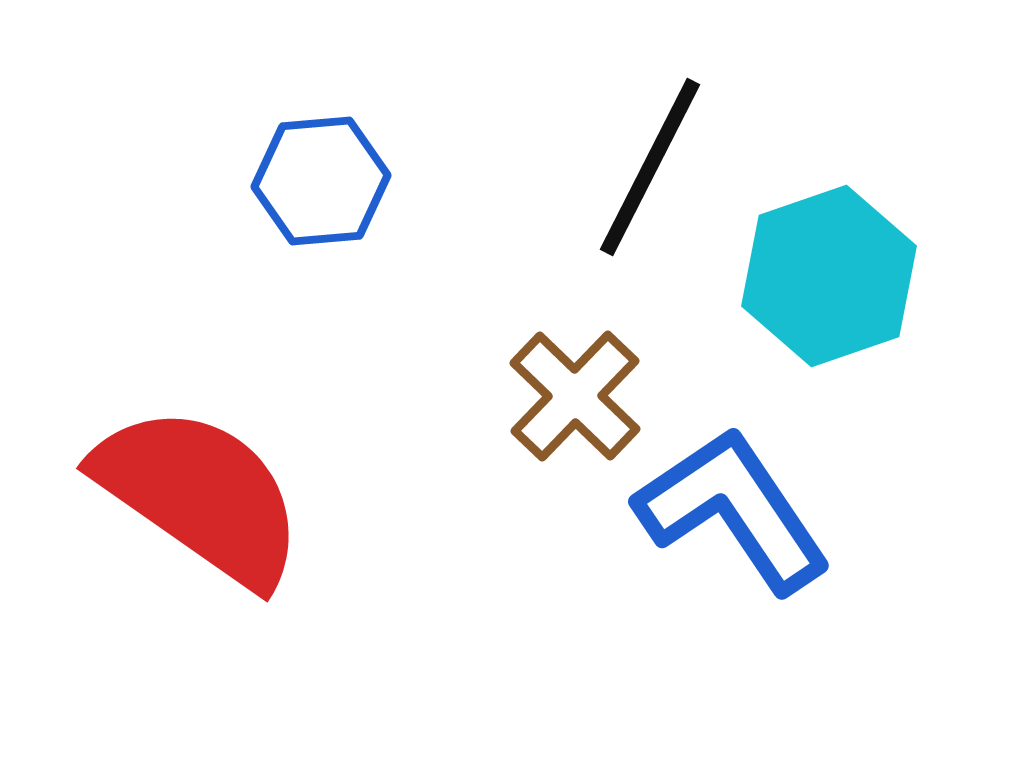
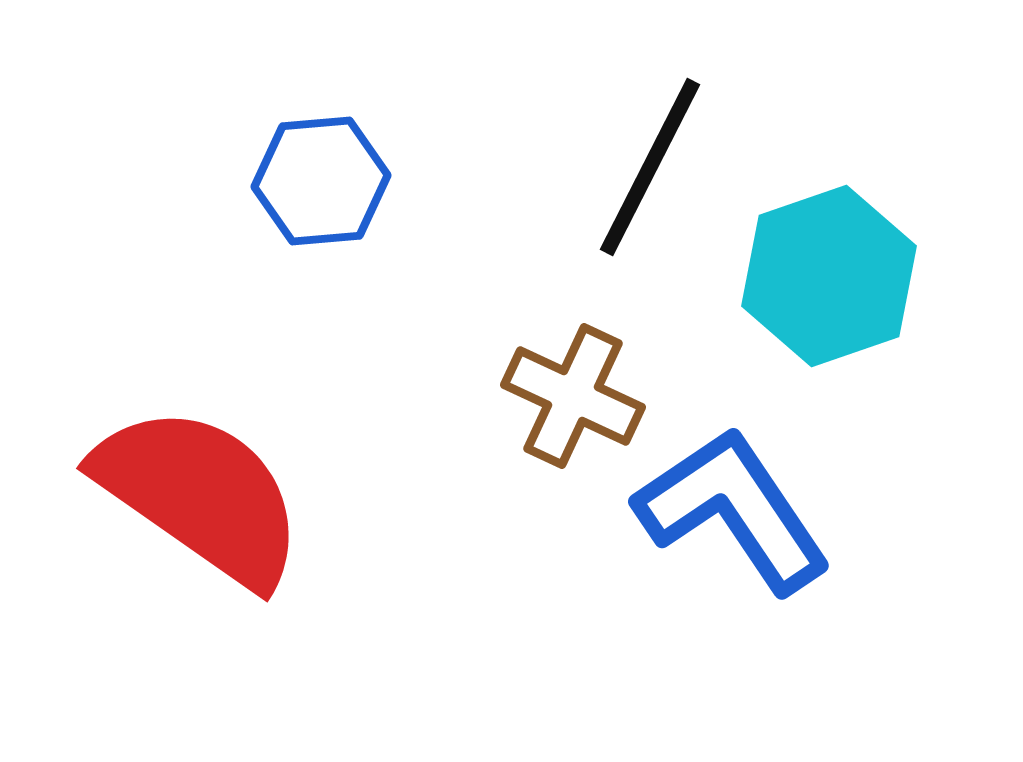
brown cross: moved 2 px left; rotated 19 degrees counterclockwise
